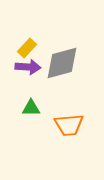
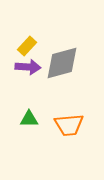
yellow rectangle: moved 2 px up
green triangle: moved 2 px left, 11 px down
